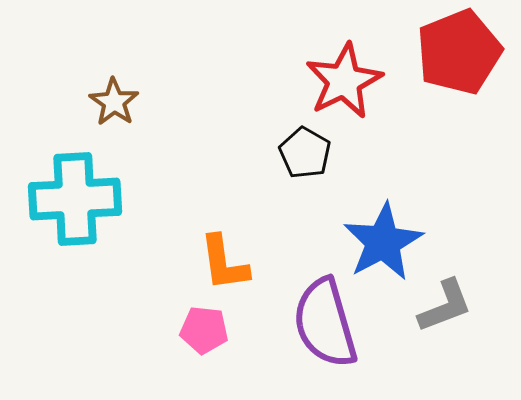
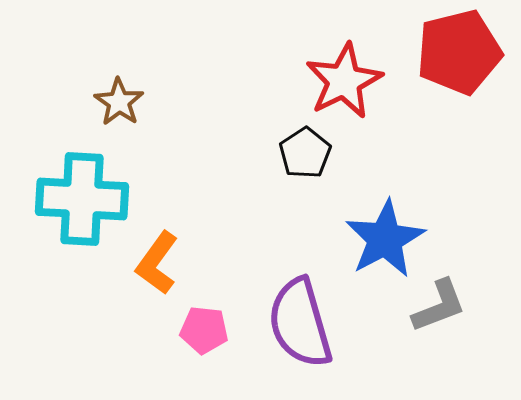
red pentagon: rotated 8 degrees clockwise
brown star: moved 5 px right
black pentagon: rotated 9 degrees clockwise
cyan cross: moved 7 px right; rotated 6 degrees clockwise
blue star: moved 2 px right, 3 px up
orange L-shape: moved 67 px left; rotated 44 degrees clockwise
gray L-shape: moved 6 px left
purple semicircle: moved 25 px left
